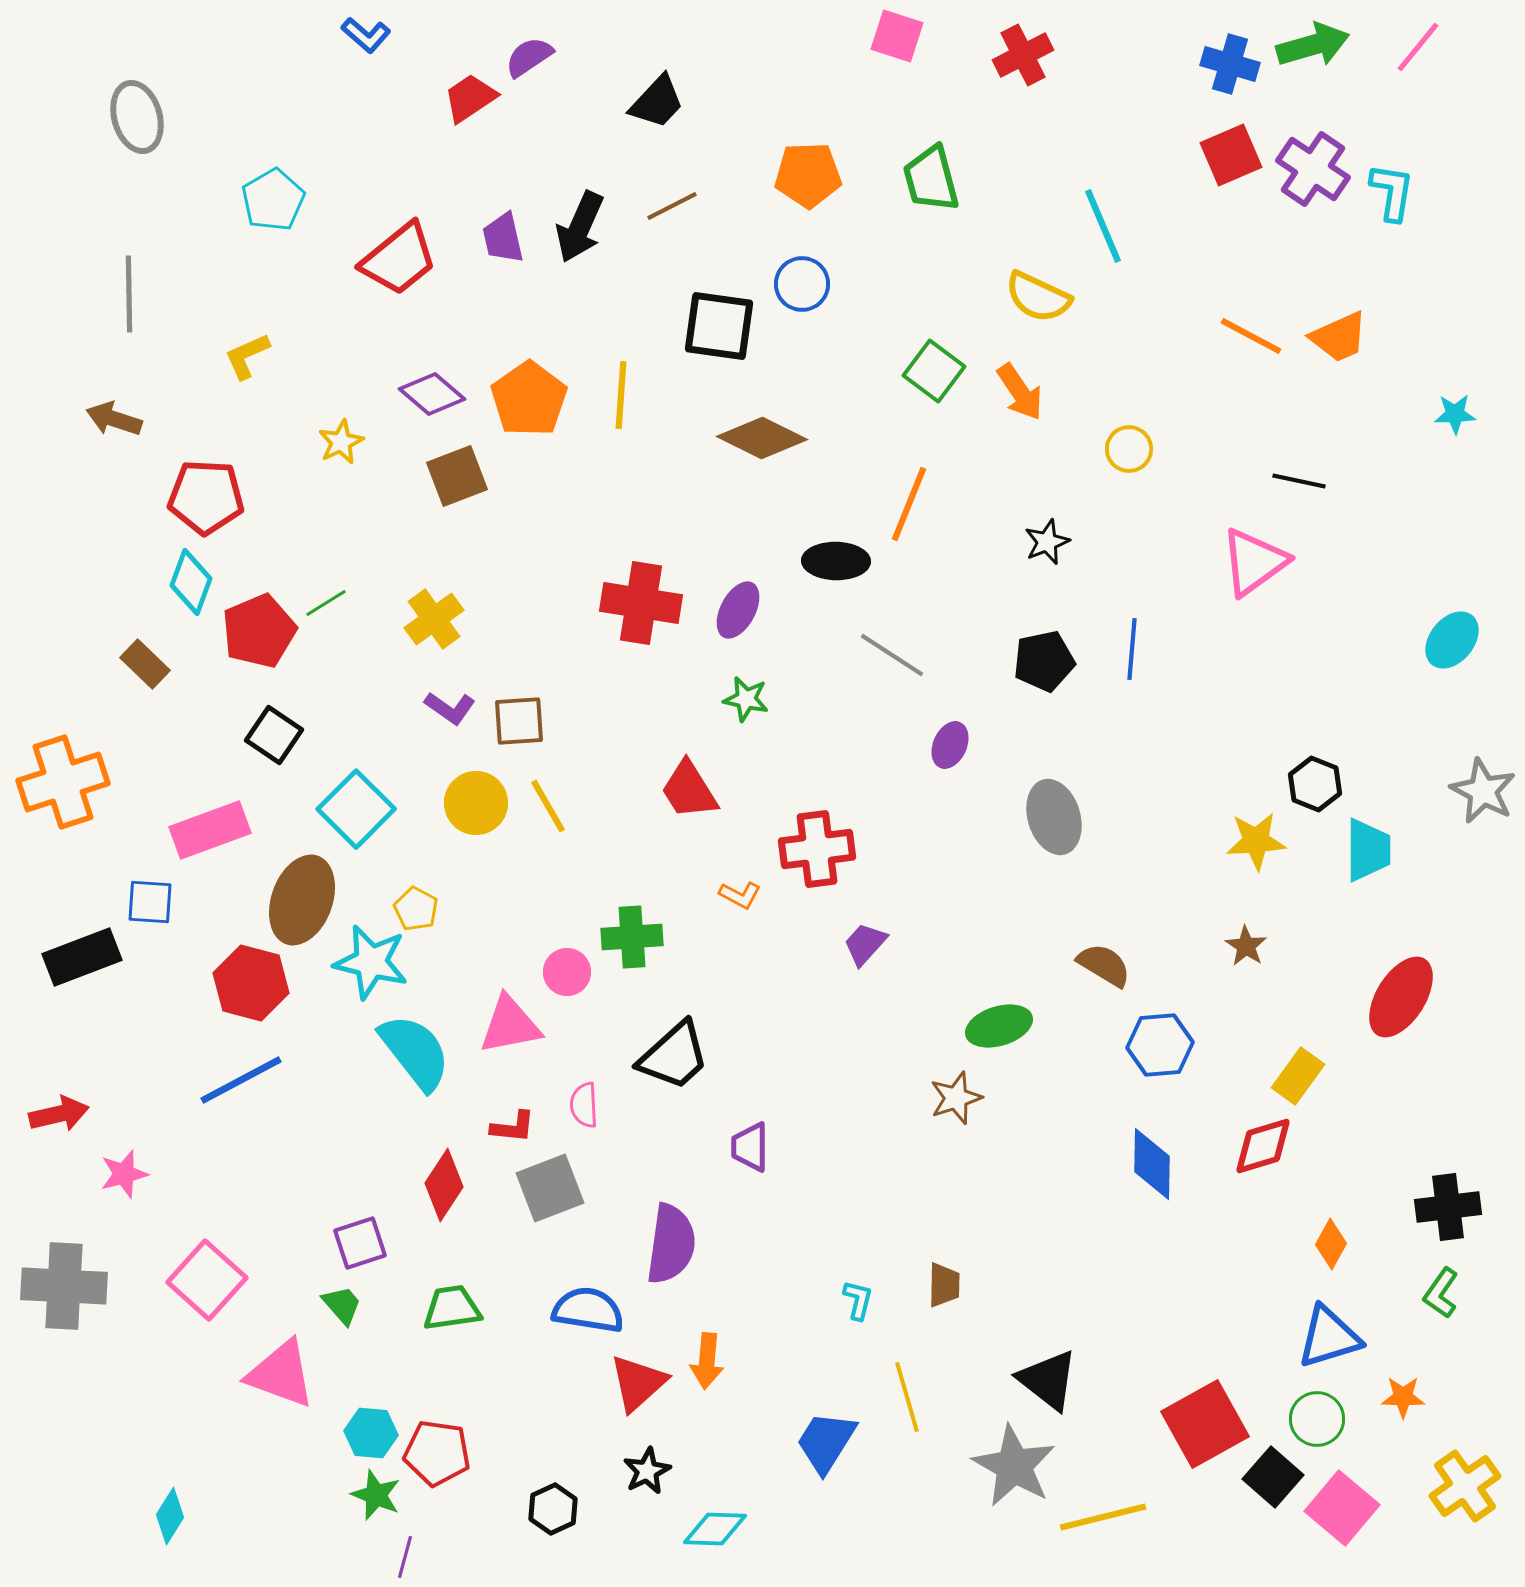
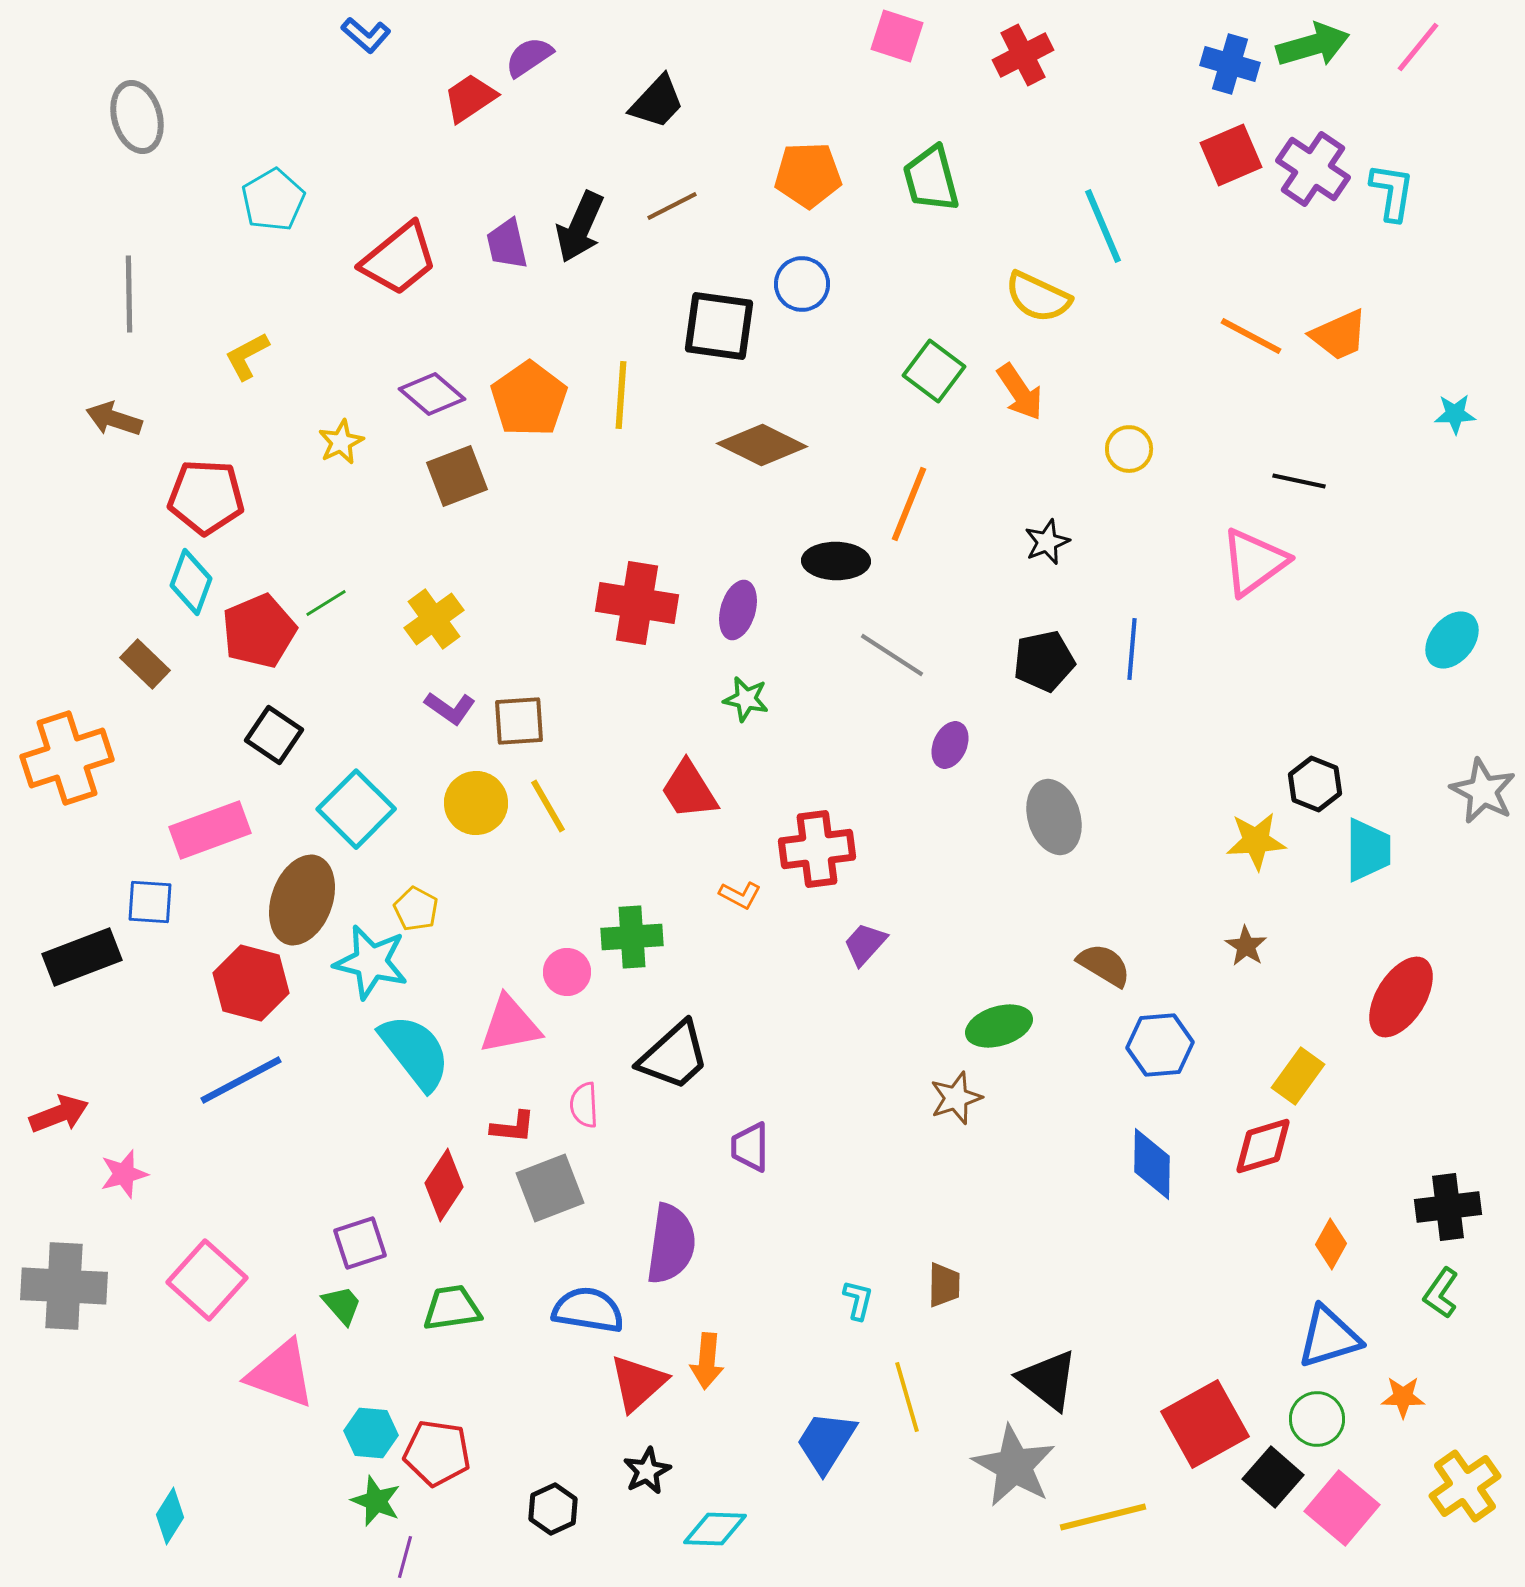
purple trapezoid at (503, 238): moved 4 px right, 6 px down
orange trapezoid at (1339, 337): moved 2 px up
yellow L-shape at (247, 356): rotated 4 degrees counterclockwise
brown diamond at (762, 438): moved 7 px down
red cross at (641, 603): moved 4 px left
purple ellipse at (738, 610): rotated 12 degrees counterclockwise
orange cross at (63, 782): moved 4 px right, 24 px up
red arrow at (59, 1114): rotated 8 degrees counterclockwise
green star at (376, 1495): moved 6 px down
